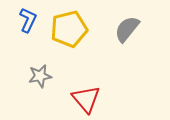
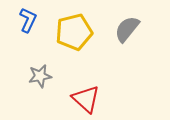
yellow pentagon: moved 5 px right, 3 px down
red triangle: rotated 8 degrees counterclockwise
